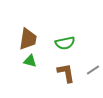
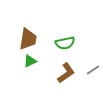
green triangle: rotated 40 degrees counterclockwise
brown L-shape: rotated 65 degrees clockwise
